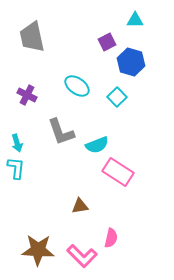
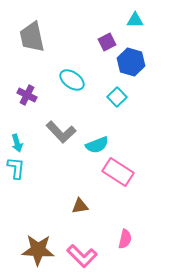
cyan ellipse: moved 5 px left, 6 px up
gray L-shape: rotated 24 degrees counterclockwise
pink semicircle: moved 14 px right, 1 px down
